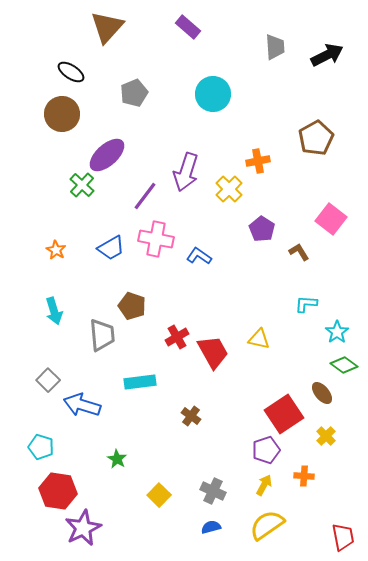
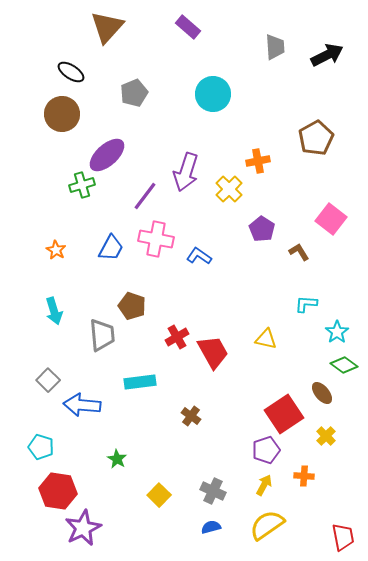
green cross at (82, 185): rotated 30 degrees clockwise
blue trapezoid at (111, 248): rotated 32 degrees counterclockwise
yellow triangle at (259, 339): moved 7 px right
blue arrow at (82, 405): rotated 12 degrees counterclockwise
